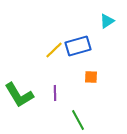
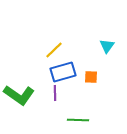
cyan triangle: moved 25 px down; rotated 21 degrees counterclockwise
blue rectangle: moved 15 px left, 26 px down
green L-shape: rotated 24 degrees counterclockwise
green line: rotated 60 degrees counterclockwise
